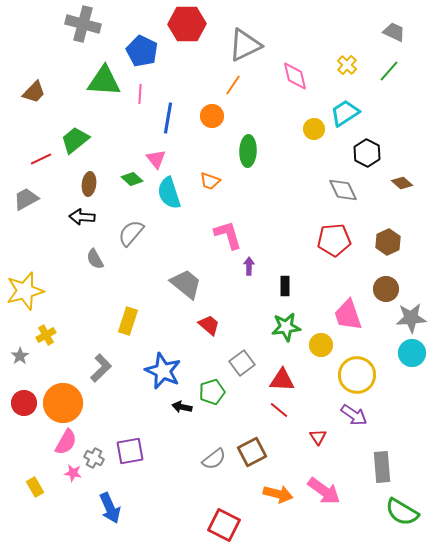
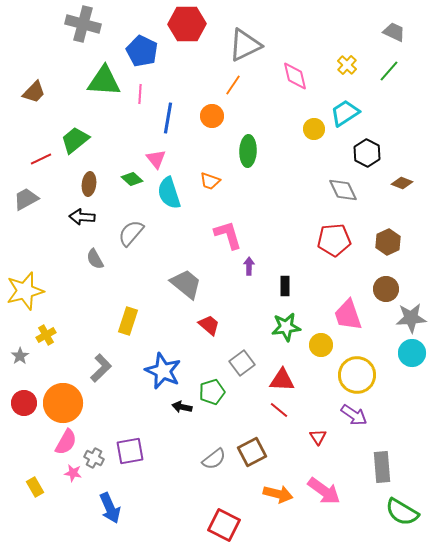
brown diamond at (402, 183): rotated 20 degrees counterclockwise
